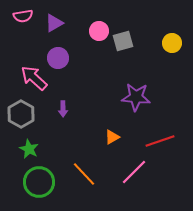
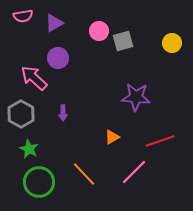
purple arrow: moved 4 px down
